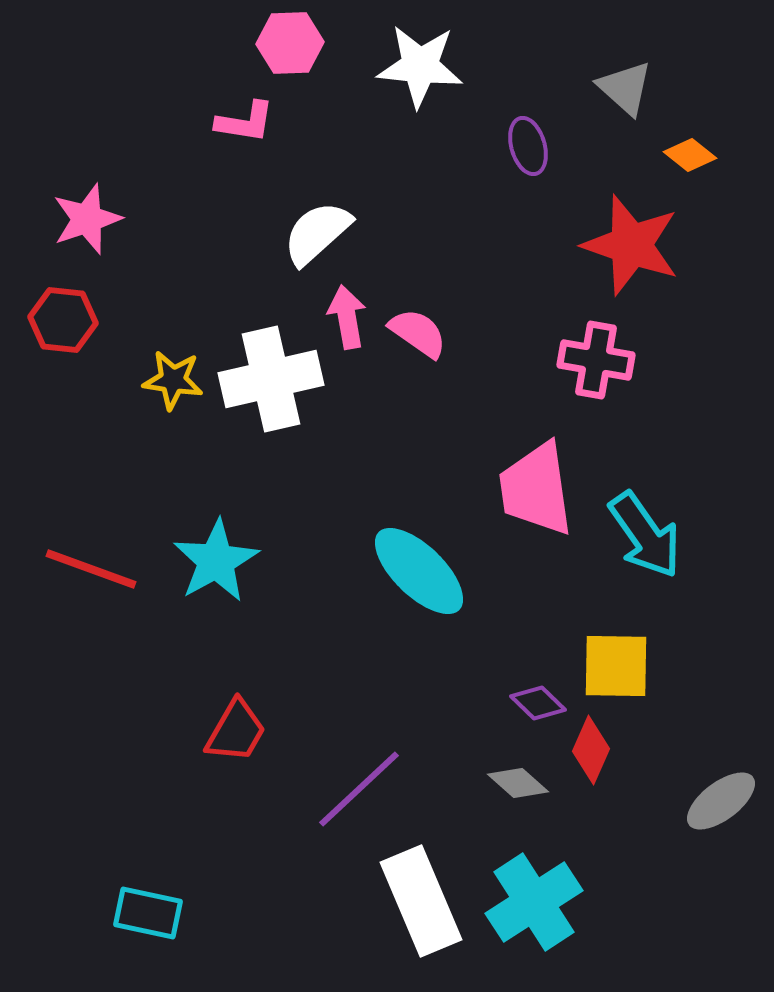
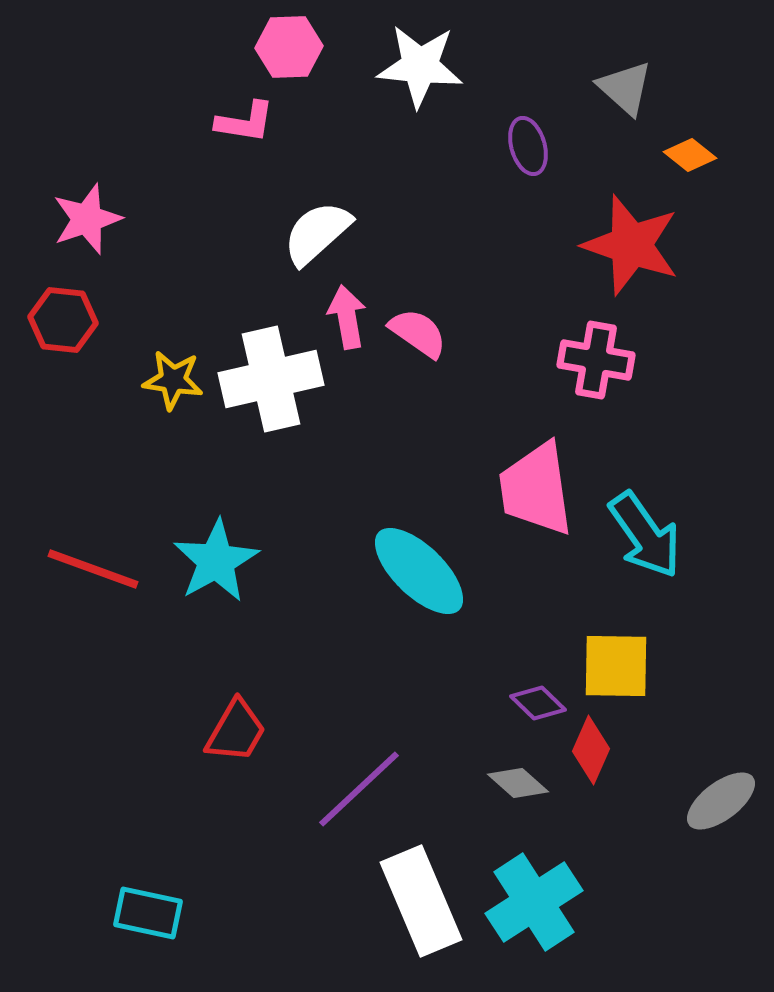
pink hexagon: moved 1 px left, 4 px down
red line: moved 2 px right
